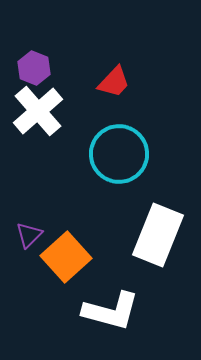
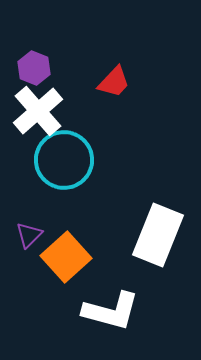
cyan circle: moved 55 px left, 6 px down
